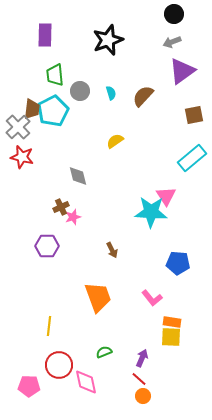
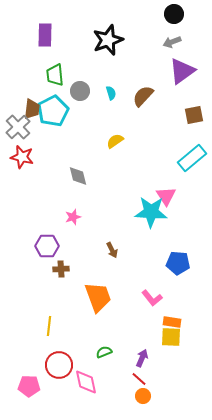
brown cross: moved 62 px down; rotated 21 degrees clockwise
